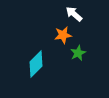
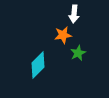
white arrow: rotated 126 degrees counterclockwise
cyan diamond: moved 2 px right, 1 px down
